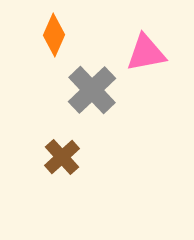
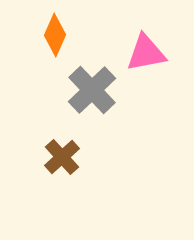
orange diamond: moved 1 px right
